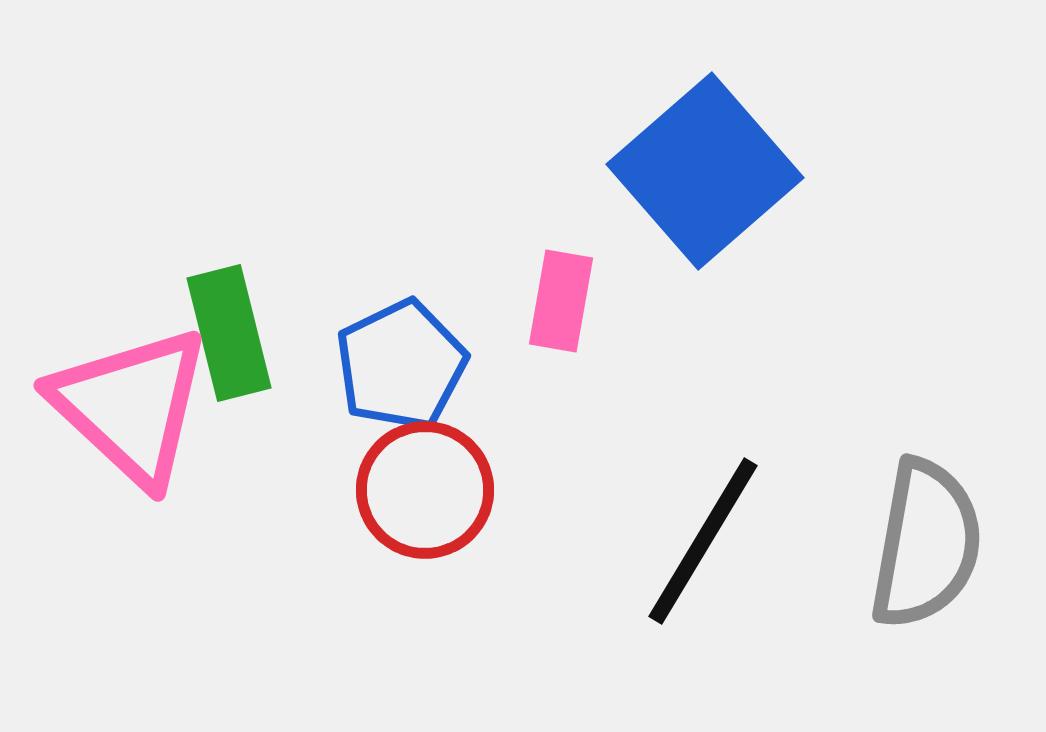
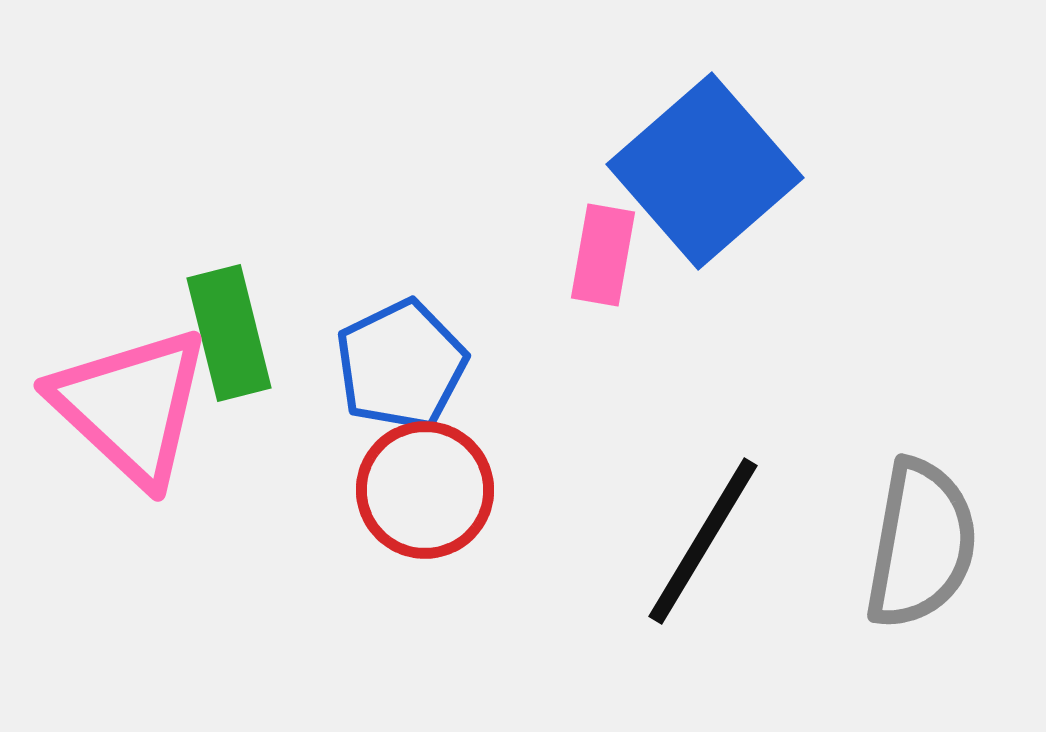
pink rectangle: moved 42 px right, 46 px up
gray semicircle: moved 5 px left
